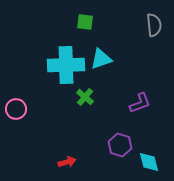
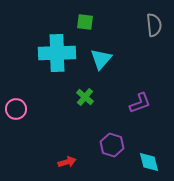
cyan triangle: rotated 30 degrees counterclockwise
cyan cross: moved 9 px left, 12 px up
purple hexagon: moved 8 px left
